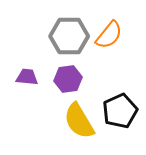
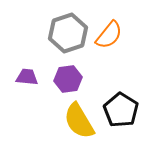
gray hexagon: moved 1 px left, 3 px up; rotated 18 degrees counterclockwise
black pentagon: moved 1 px right, 1 px up; rotated 16 degrees counterclockwise
